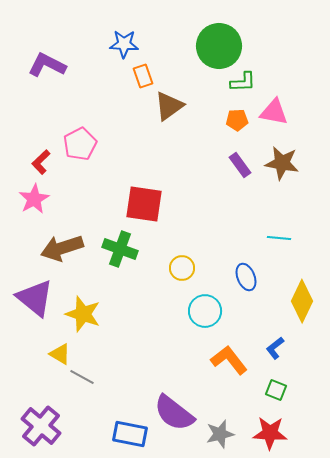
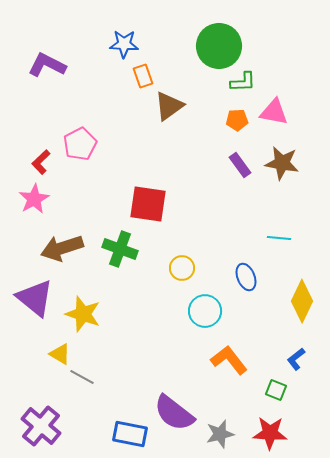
red square: moved 4 px right
blue L-shape: moved 21 px right, 11 px down
